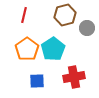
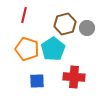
brown hexagon: moved 9 px down
orange pentagon: rotated 20 degrees counterclockwise
red cross: rotated 15 degrees clockwise
